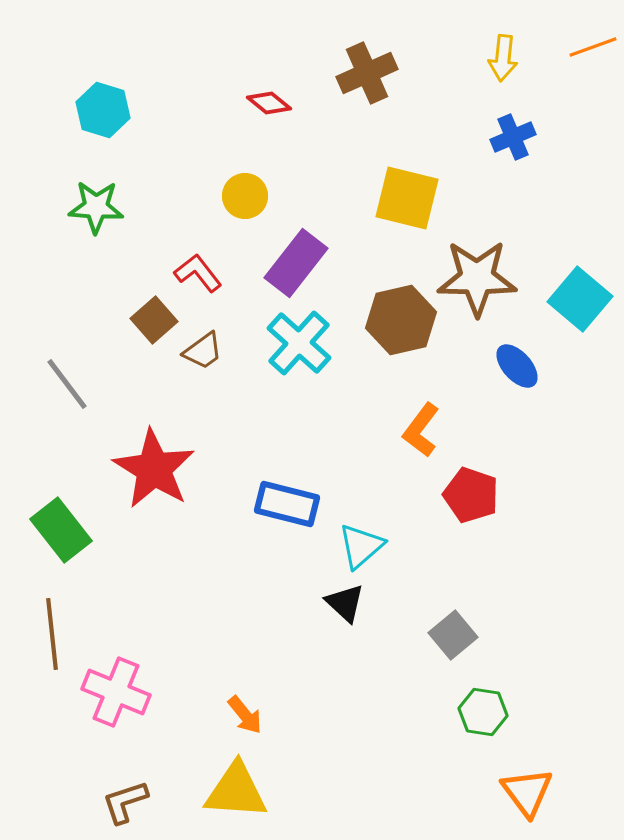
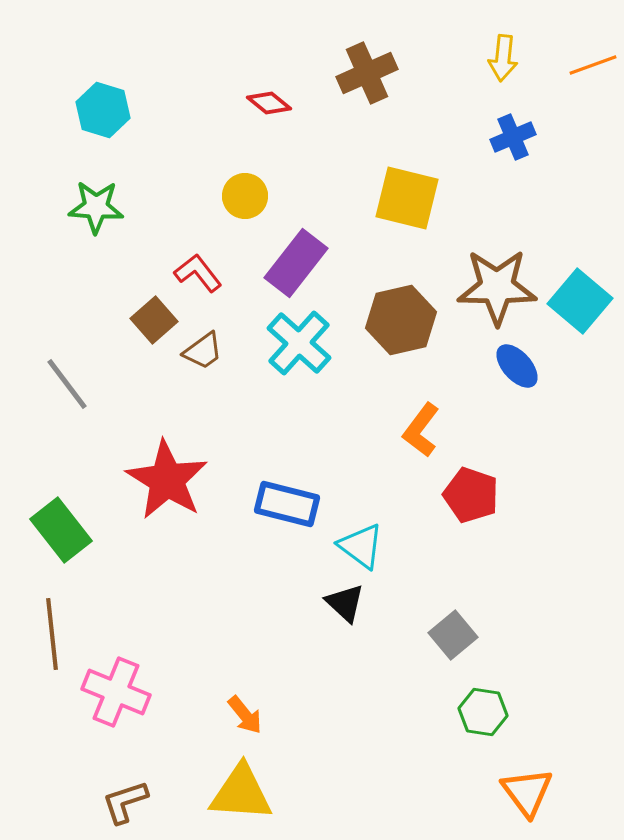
orange line: moved 18 px down
brown star: moved 20 px right, 9 px down
cyan square: moved 2 px down
red star: moved 13 px right, 11 px down
cyan triangle: rotated 42 degrees counterclockwise
yellow triangle: moved 5 px right, 2 px down
